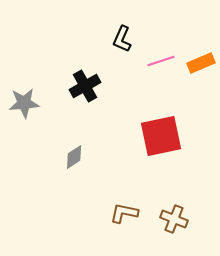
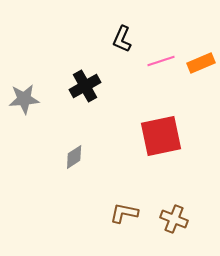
gray star: moved 4 px up
